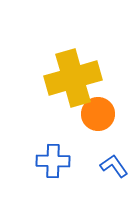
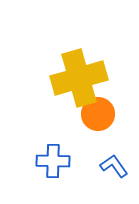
yellow cross: moved 6 px right
